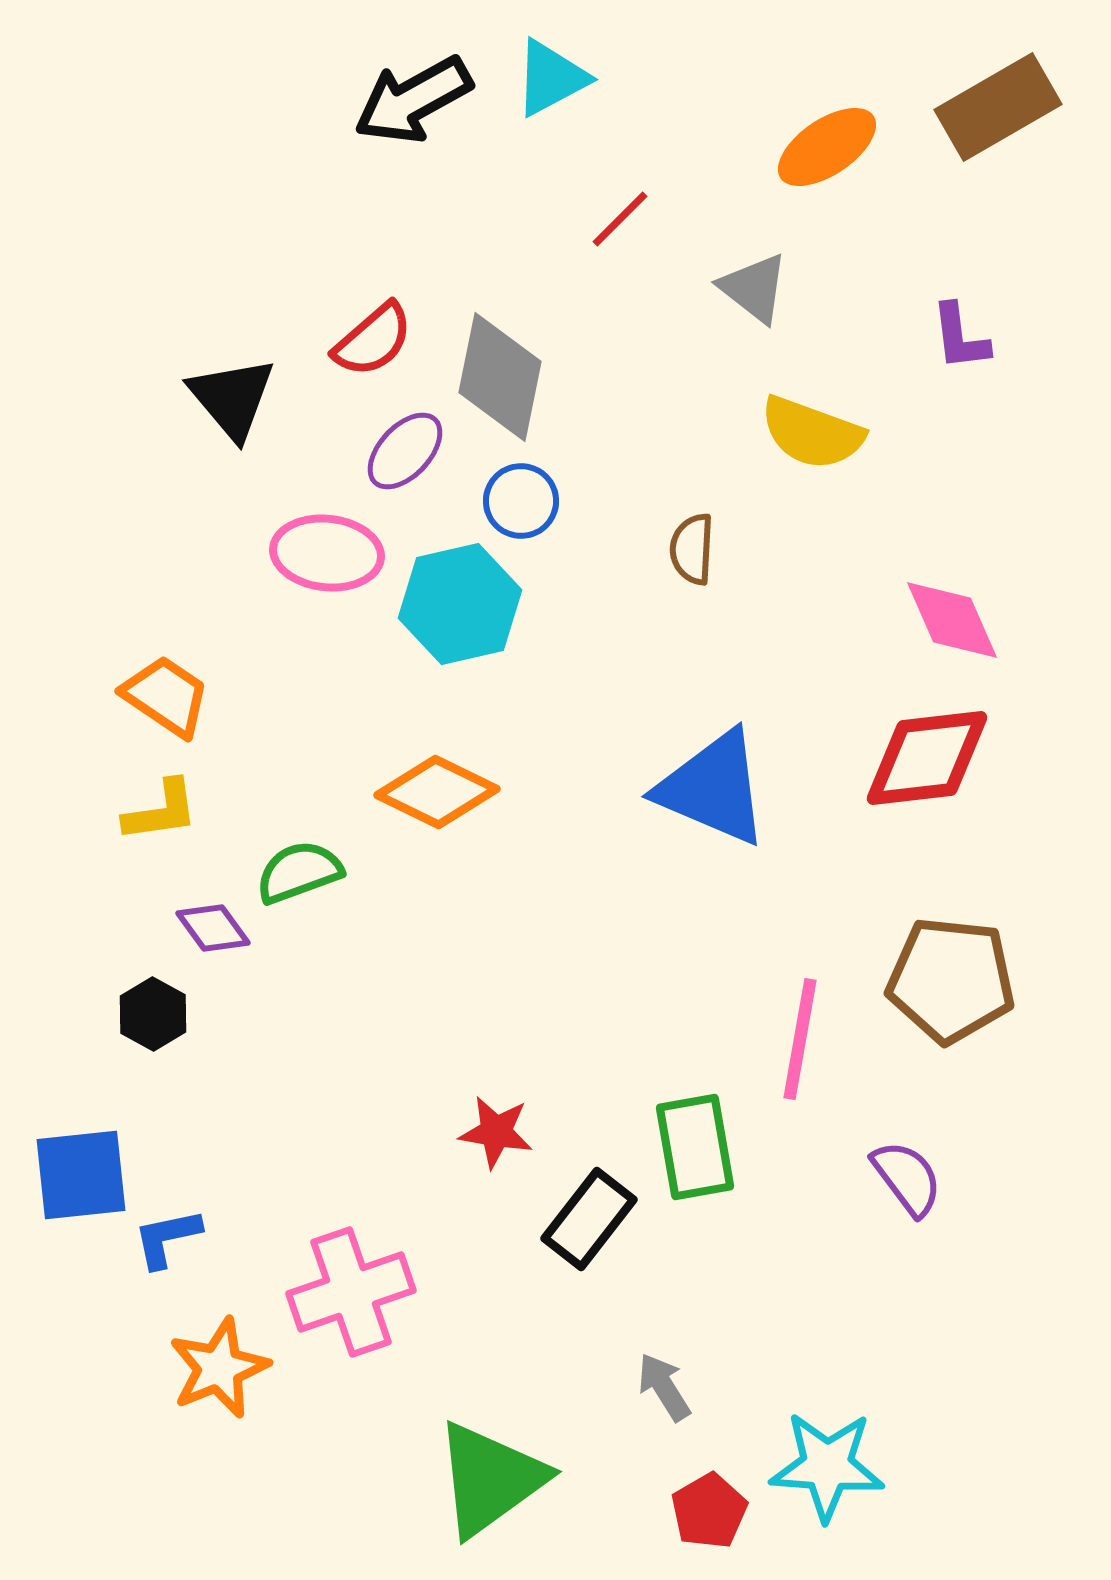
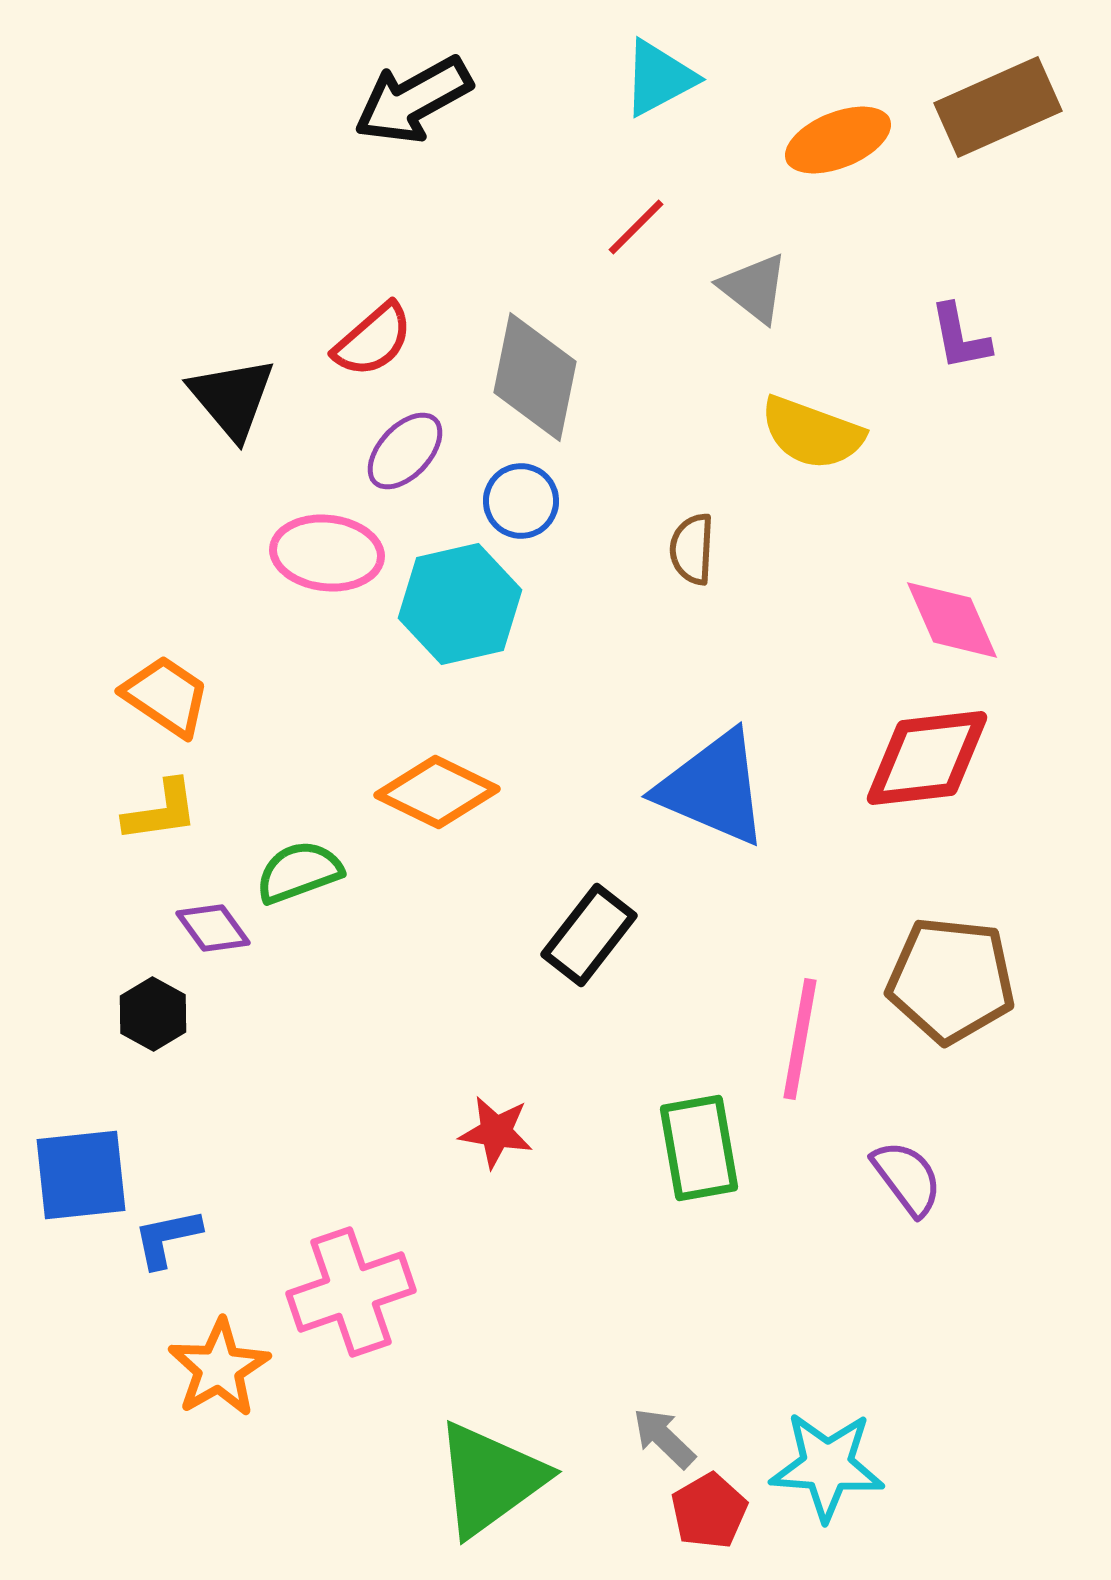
cyan triangle: moved 108 px right
brown rectangle: rotated 6 degrees clockwise
orange ellipse: moved 11 px right, 7 px up; rotated 12 degrees clockwise
red line: moved 16 px right, 8 px down
purple L-shape: rotated 4 degrees counterclockwise
gray diamond: moved 35 px right
green rectangle: moved 4 px right, 1 px down
black rectangle: moved 284 px up
orange star: rotated 8 degrees counterclockwise
gray arrow: moved 51 px down; rotated 14 degrees counterclockwise
